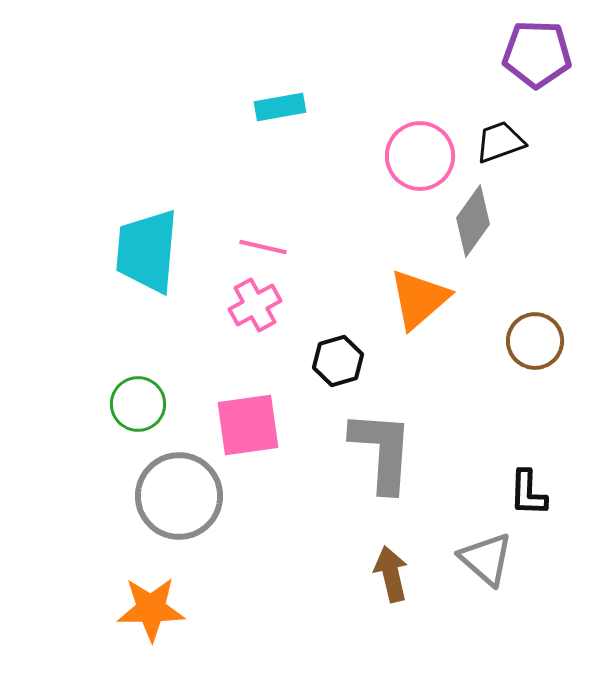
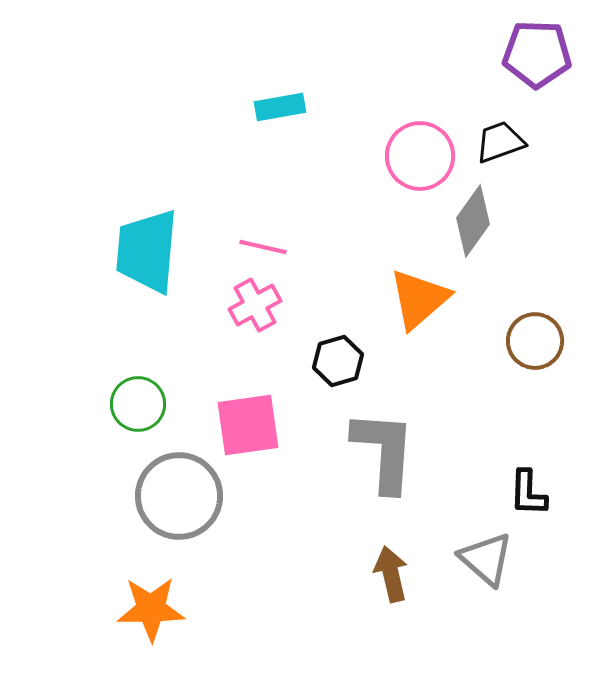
gray L-shape: moved 2 px right
